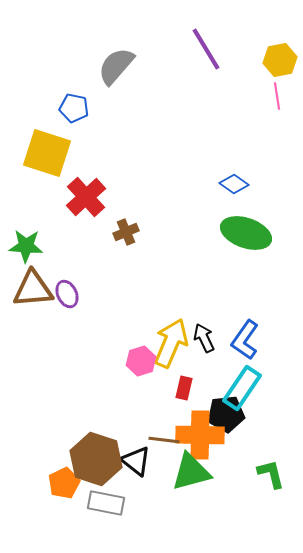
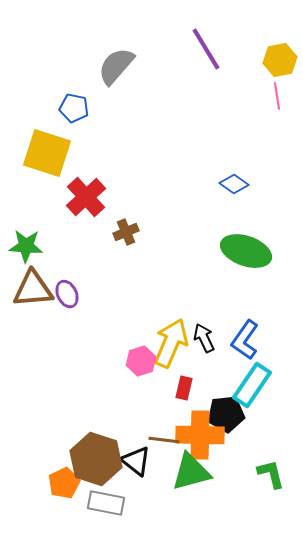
green ellipse: moved 18 px down
cyan rectangle: moved 10 px right, 3 px up
